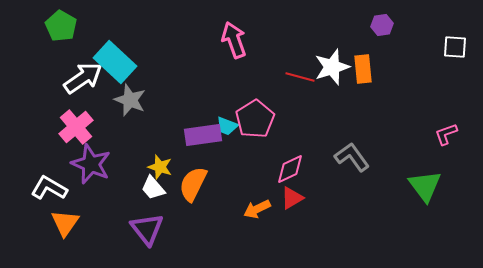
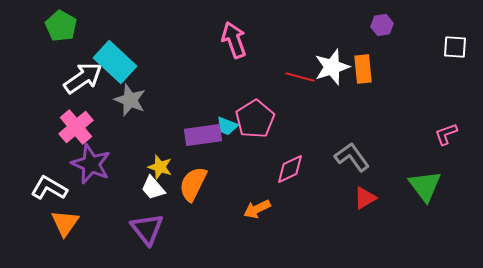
red triangle: moved 73 px right
